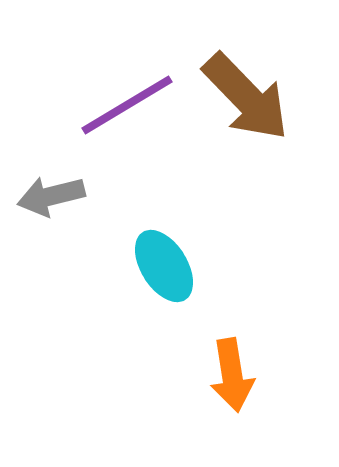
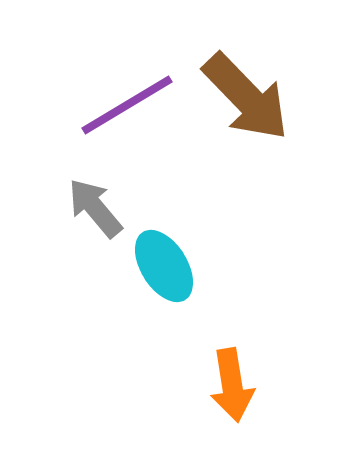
gray arrow: moved 44 px right, 12 px down; rotated 64 degrees clockwise
orange arrow: moved 10 px down
